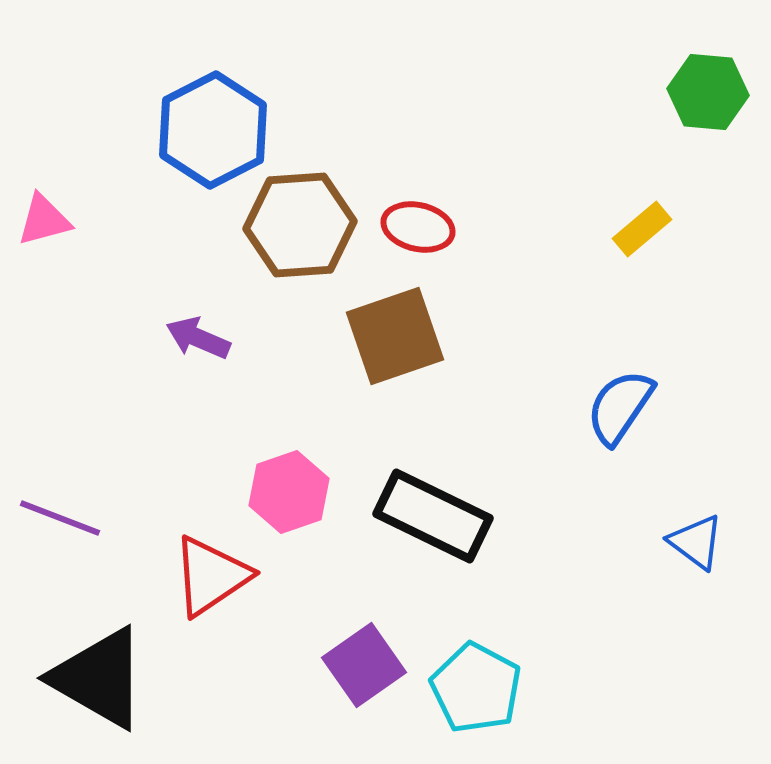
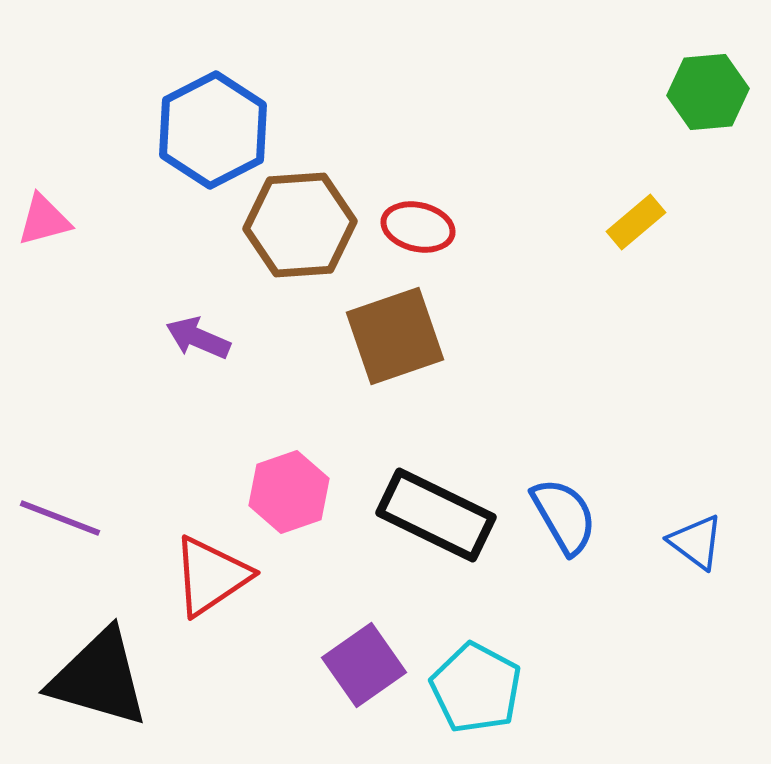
green hexagon: rotated 10 degrees counterclockwise
yellow rectangle: moved 6 px left, 7 px up
blue semicircle: moved 56 px left, 109 px down; rotated 116 degrees clockwise
black rectangle: moved 3 px right, 1 px up
black triangle: rotated 14 degrees counterclockwise
